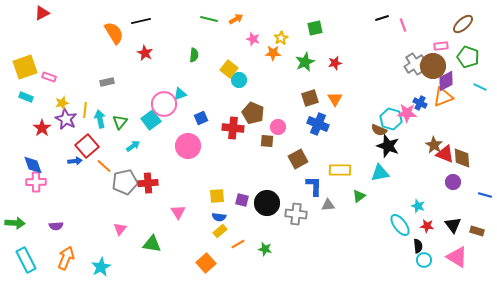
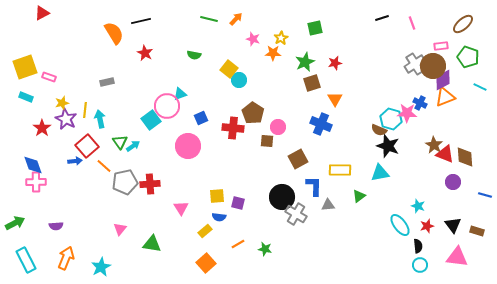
orange arrow at (236, 19): rotated 16 degrees counterclockwise
pink line at (403, 25): moved 9 px right, 2 px up
green semicircle at (194, 55): rotated 96 degrees clockwise
purple diamond at (446, 81): moved 3 px left, 1 px up
orange triangle at (443, 97): moved 2 px right
brown square at (310, 98): moved 2 px right, 15 px up
pink circle at (164, 104): moved 3 px right, 2 px down
brown pentagon at (253, 113): rotated 10 degrees clockwise
green triangle at (120, 122): moved 20 px down; rotated 14 degrees counterclockwise
blue cross at (318, 124): moved 3 px right
brown diamond at (462, 158): moved 3 px right, 1 px up
red cross at (148, 183): moved 2 px right, 1 px down
purple square at (242, 200): moved 4 px left, 3 px down
black circle at (267, 203): moved 15 px right, 6 px up
pink triangle at (178, 212): moved 3 px right, 4 px up
gray cross at (296, 214): rotated 25 degrees clockwise
green arrow at (15, 223): rotated 30 degrees counterclockwise
red star at (427, 226): rotated 24 degrees counterclockwise
yellow rectangle at (220, 231): moved 15 px left
pink triangle at (457, 257): rotated 25 degrees counterclockwise
cyan circle at (424, 260): moved 4 px left, 5 px down
